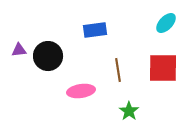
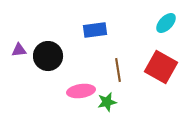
red square: moved 2 px left, 1 px up; rotated 28 degrees clockwise
green star: moved 22 px left, 9 px up; rotated 24 degrees clockwise
